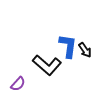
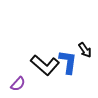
blue L-shape: moved 16 px down
black L-shape: moved 2 px left
